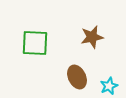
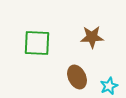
brown star: rotated 10 degrees clockwise
green square: moved 2 px right
